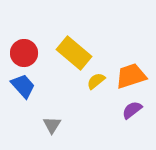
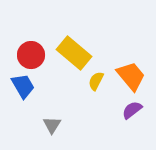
red circle: moved 7 px right, 2 px down
orange trapezoid: rotated 68 degrees clockwise
yellow semicircle: rotated 24 degrees counterclockwise
blue trapezoid: rotated 12 degrees clockwise
